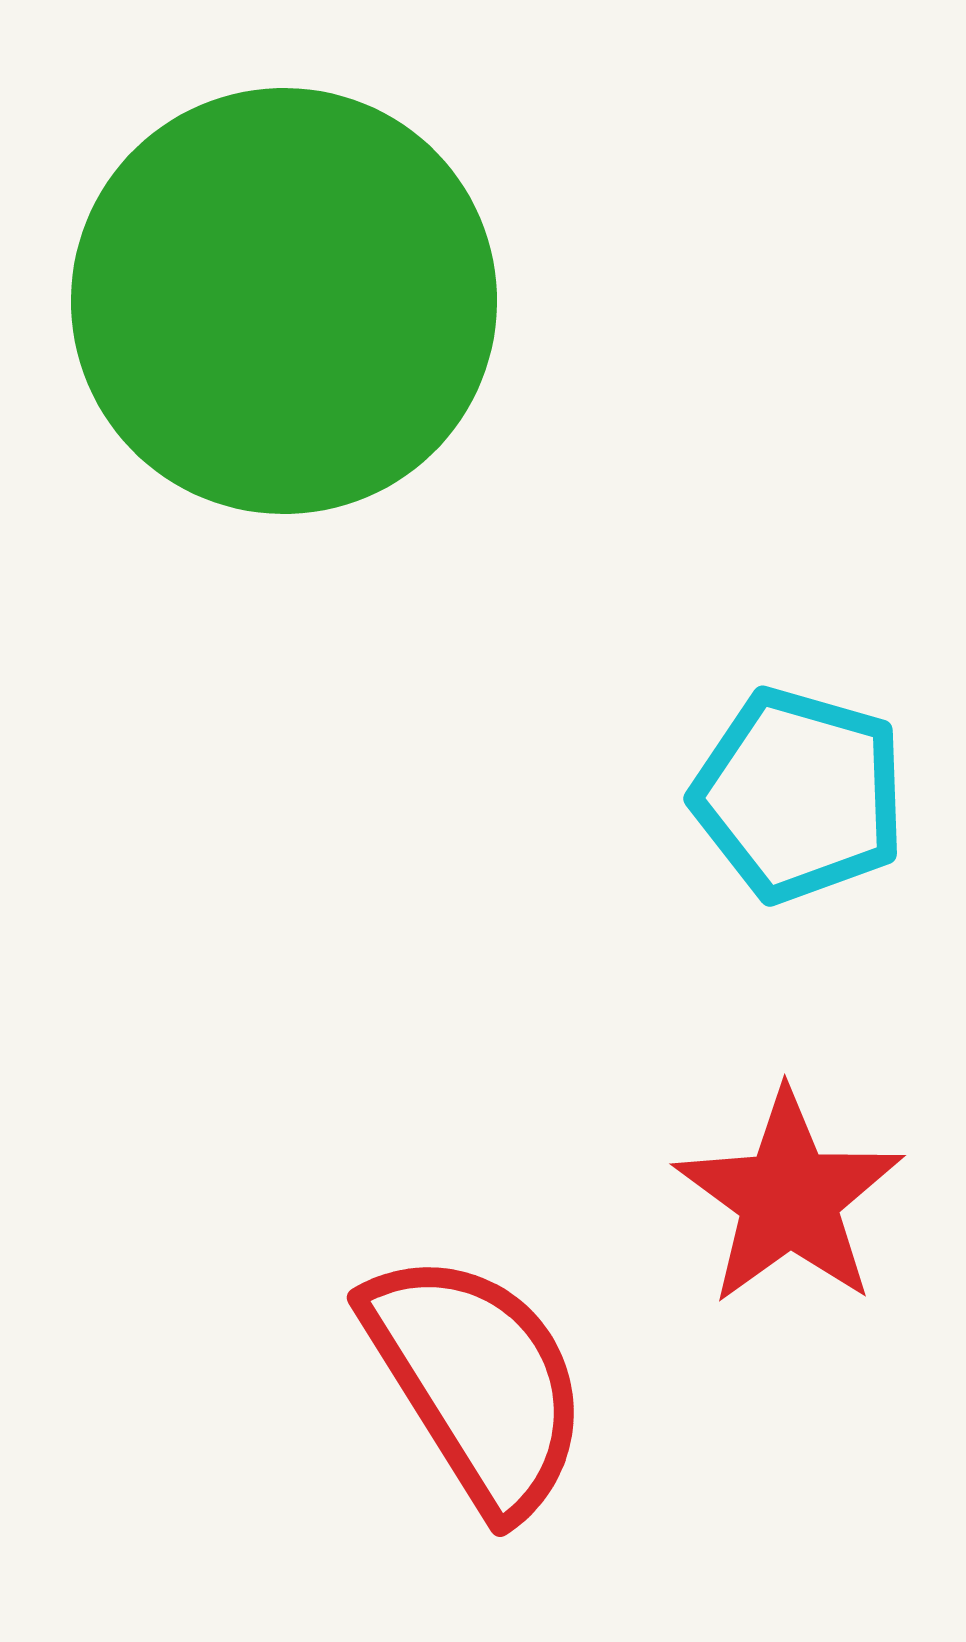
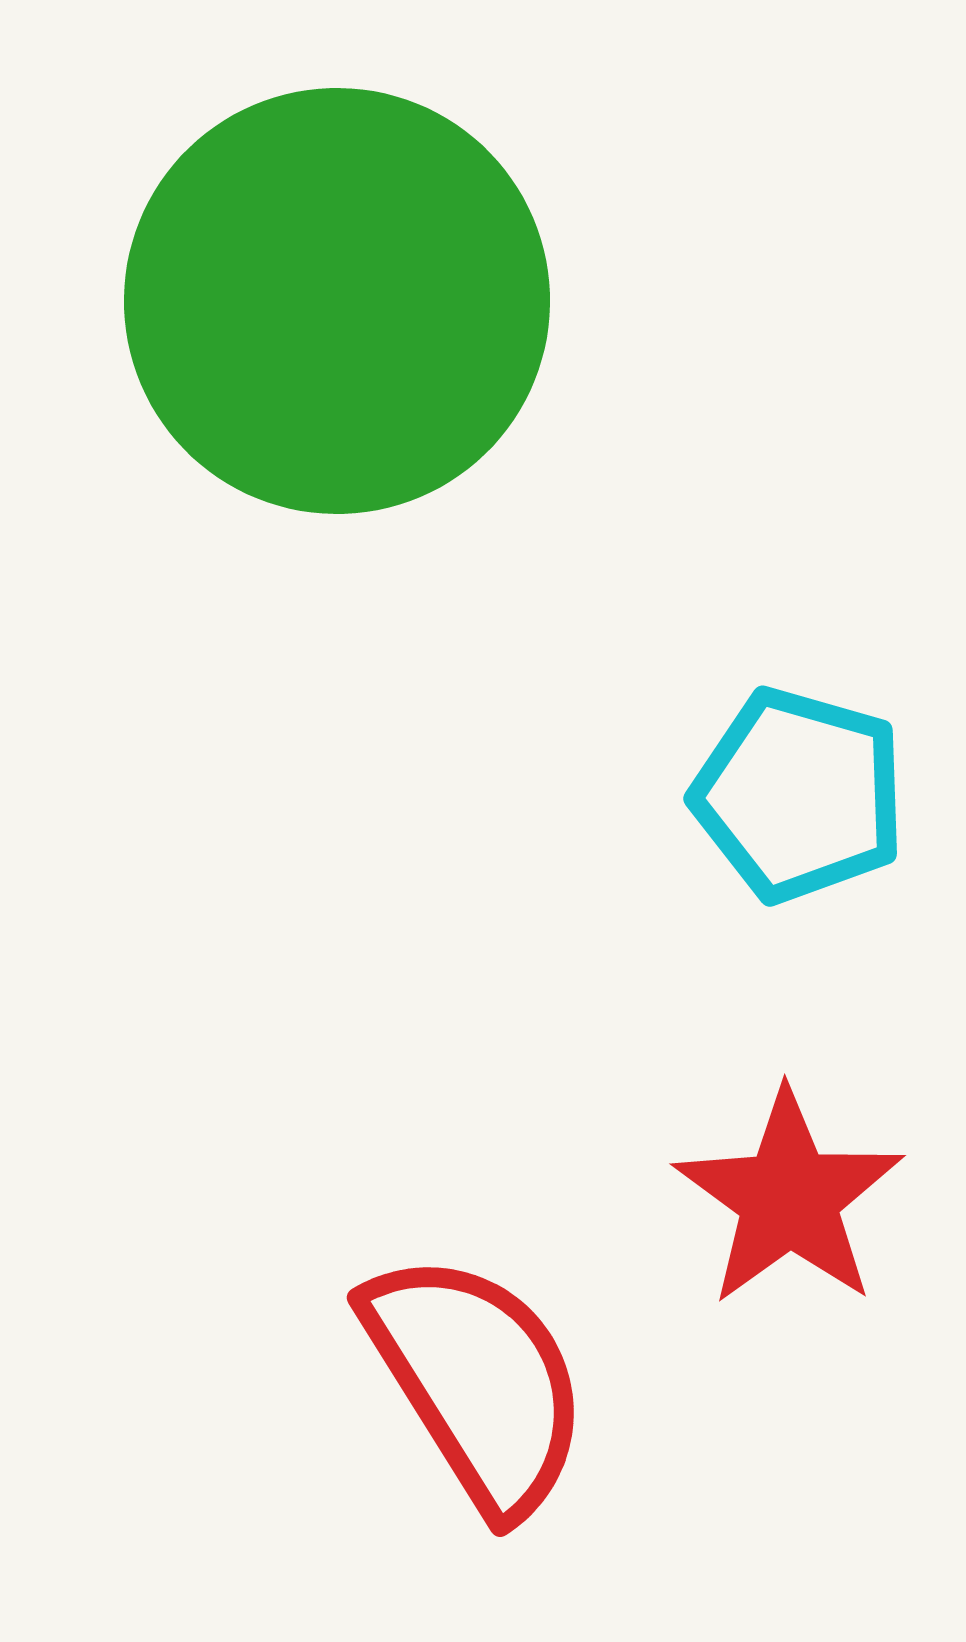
green circle: moved 53 px right
